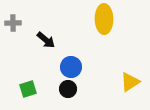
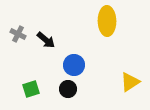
yellow ellipse: moved 3 px right, 2 px down
gray cross: moved 5 px right, 11 px down; rotated 28 degrees clockwise
blue circle: moved 3 px right, 2 px up
green square: moved 3 px right
